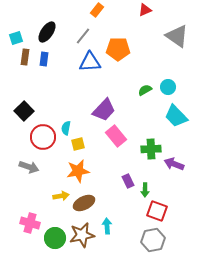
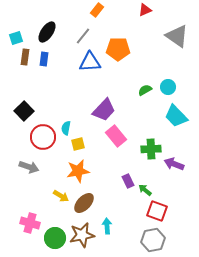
green arrow: rotated 128 degrees clockwise
yellow arrow: rotated 42 degrees clockwise
brown ellipse: rotated 20 degrees counterclockwise
